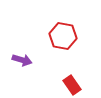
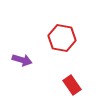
red hexagon: moved 1 px left, 2 px down
